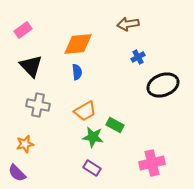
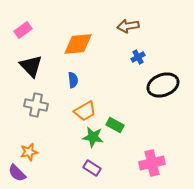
brown arrow: moved 2 px down
blue semicircle: moved 4 px left, 8 px down
gray cross: moved 2 px left
orange star: moved 4 px right, 8 px down
